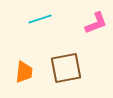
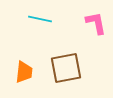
cyan line: rotated 30 degrees clockwise
pink L-shape: rotated 80 degrees counterclockwise
